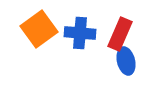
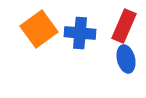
red rectangle: moved 4 px right, 8 px up
blue ellipse: moved 2 px up
